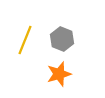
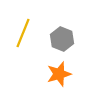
yellow line: moved 2 px left, 7 px up
